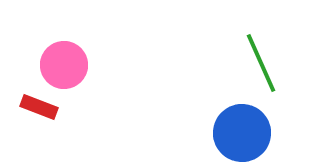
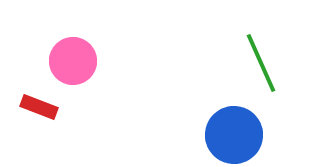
pink circle: moved 9 px right, 4 px up
blue circle: moved 8 px left, 2 px down
